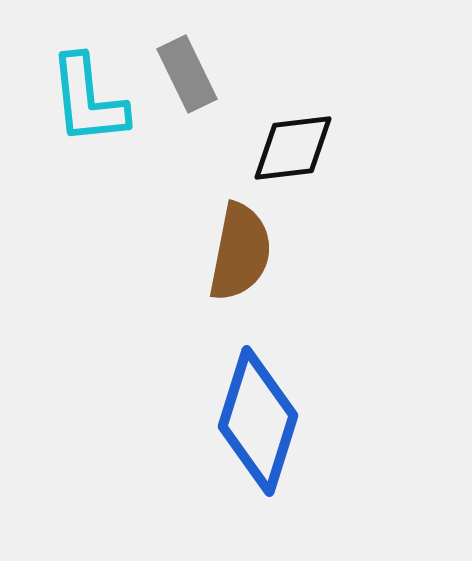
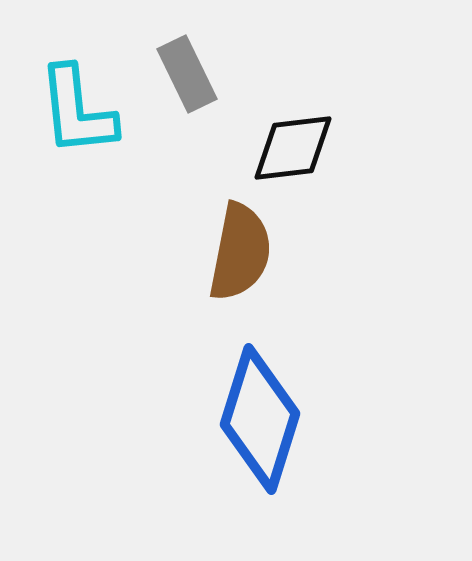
cyan L-shape: moved 11 px left, 11 px down
blue diamond: moved 2 px right, 2 px up
